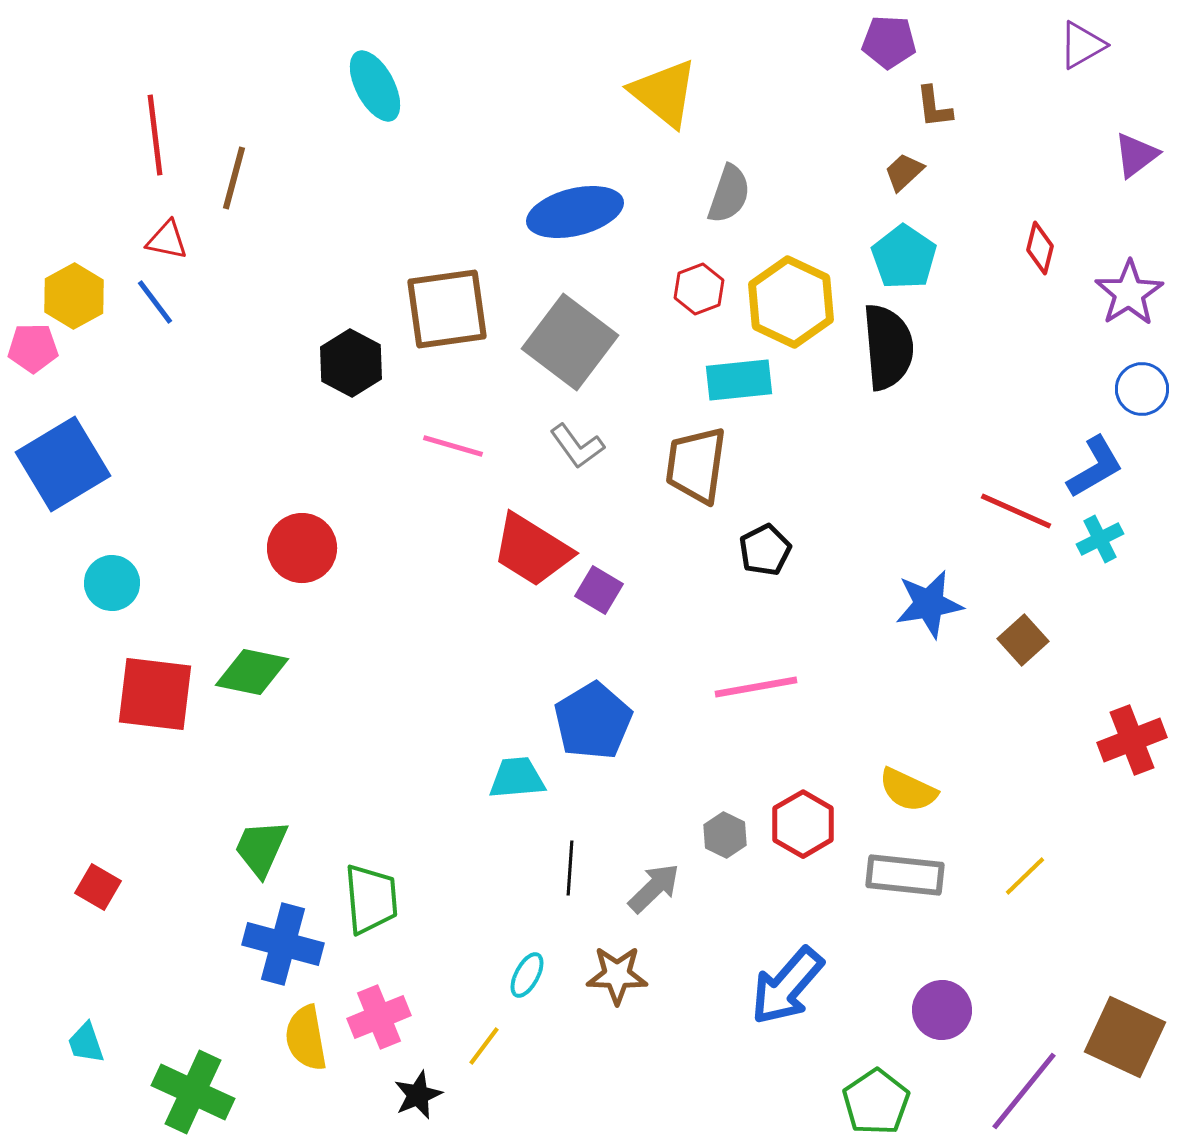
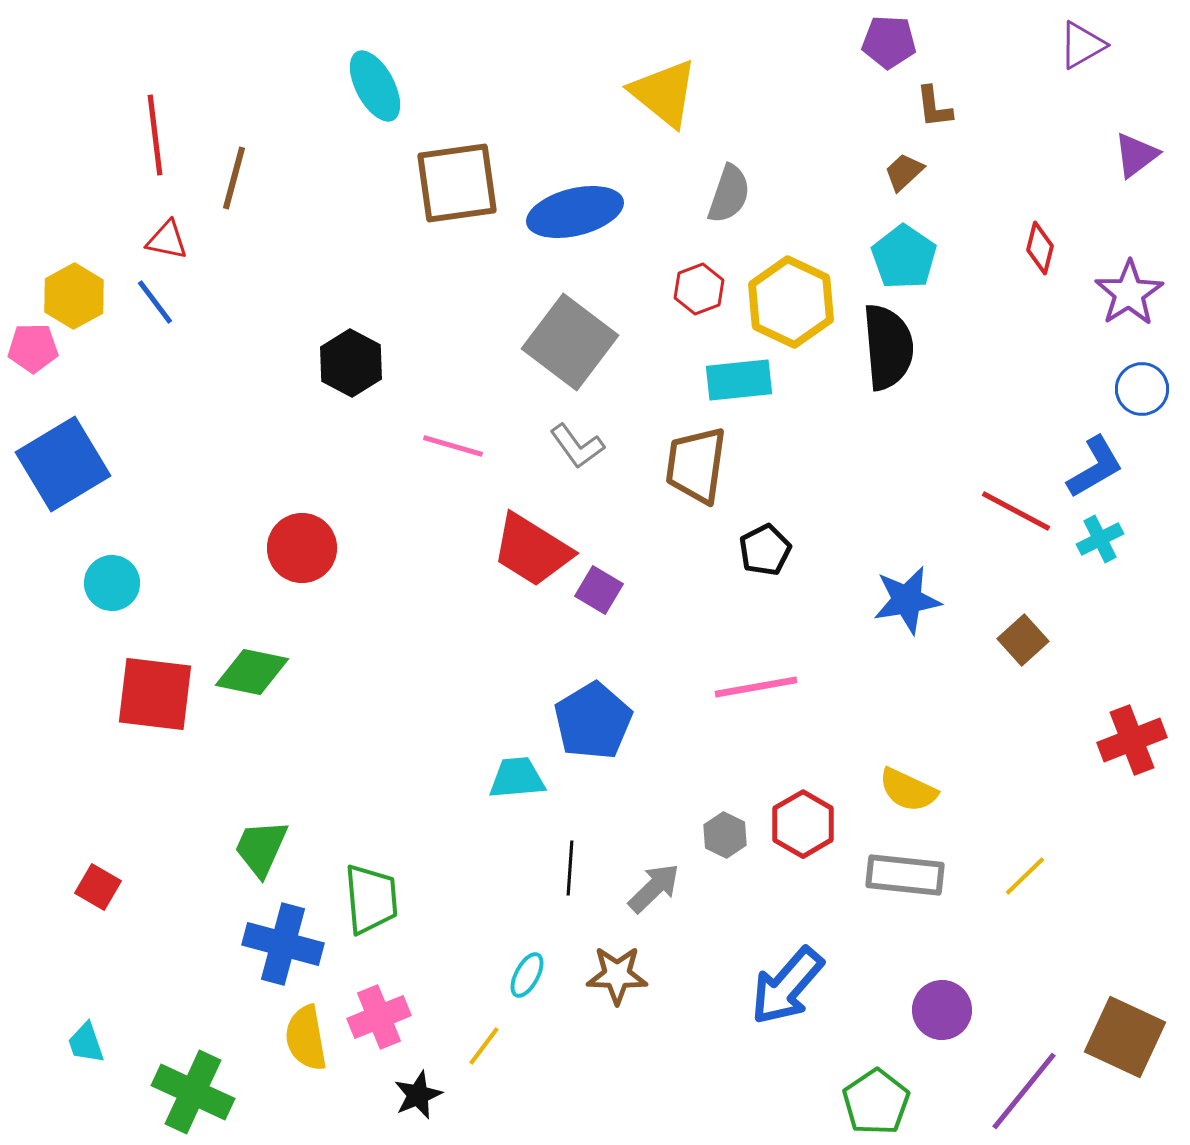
brown square at (447, 309): moved 10 px right, 126 px up
red line at (1016, 511): rotated 4 degrees clockwise
blue star at (929, 604): moved 22 px left, 4 px up
